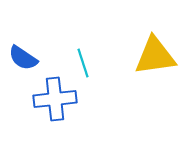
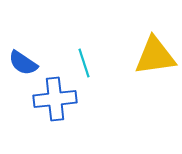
blue semicircle: moved 5 px down
cyan line: moved 1 px right
